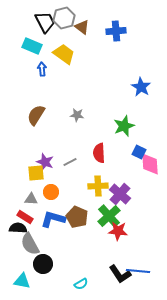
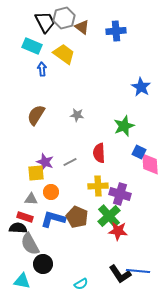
purple cross: rotated 25 degrees counterclockwise
red rectangle: rotated 14 degrees counterclockwise
